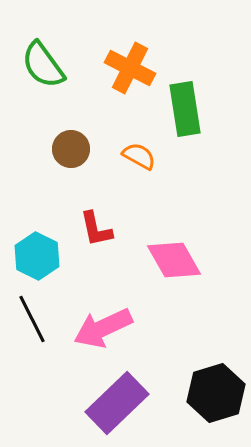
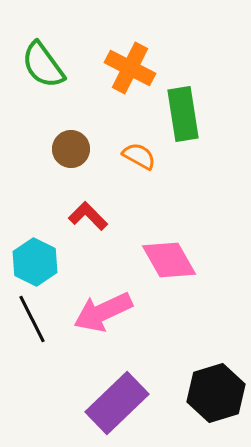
green rectangle: moved 2 px left, 5 px down
red L-shape: moved 8 px left, 13 px up; rotated 147 degrees clockwise
cyan hexagon: moved 2 px left, 6 px down
pink diamond: moved 5 px left
pink arrow: moved 16 px up
